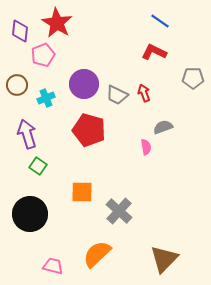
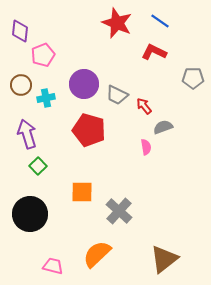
red star: moved 60 px right; rotated 8 degrees counterclockwise
brown circle: moved 4 px right
red arrow: moved 13 px down; rotated 18 degrees counterclockwise
cyan cross: rotated 12 degrees clockwise
green square: rotated 12 degrees clockwise
brown triangle: rotated 8 degrees clockwise
